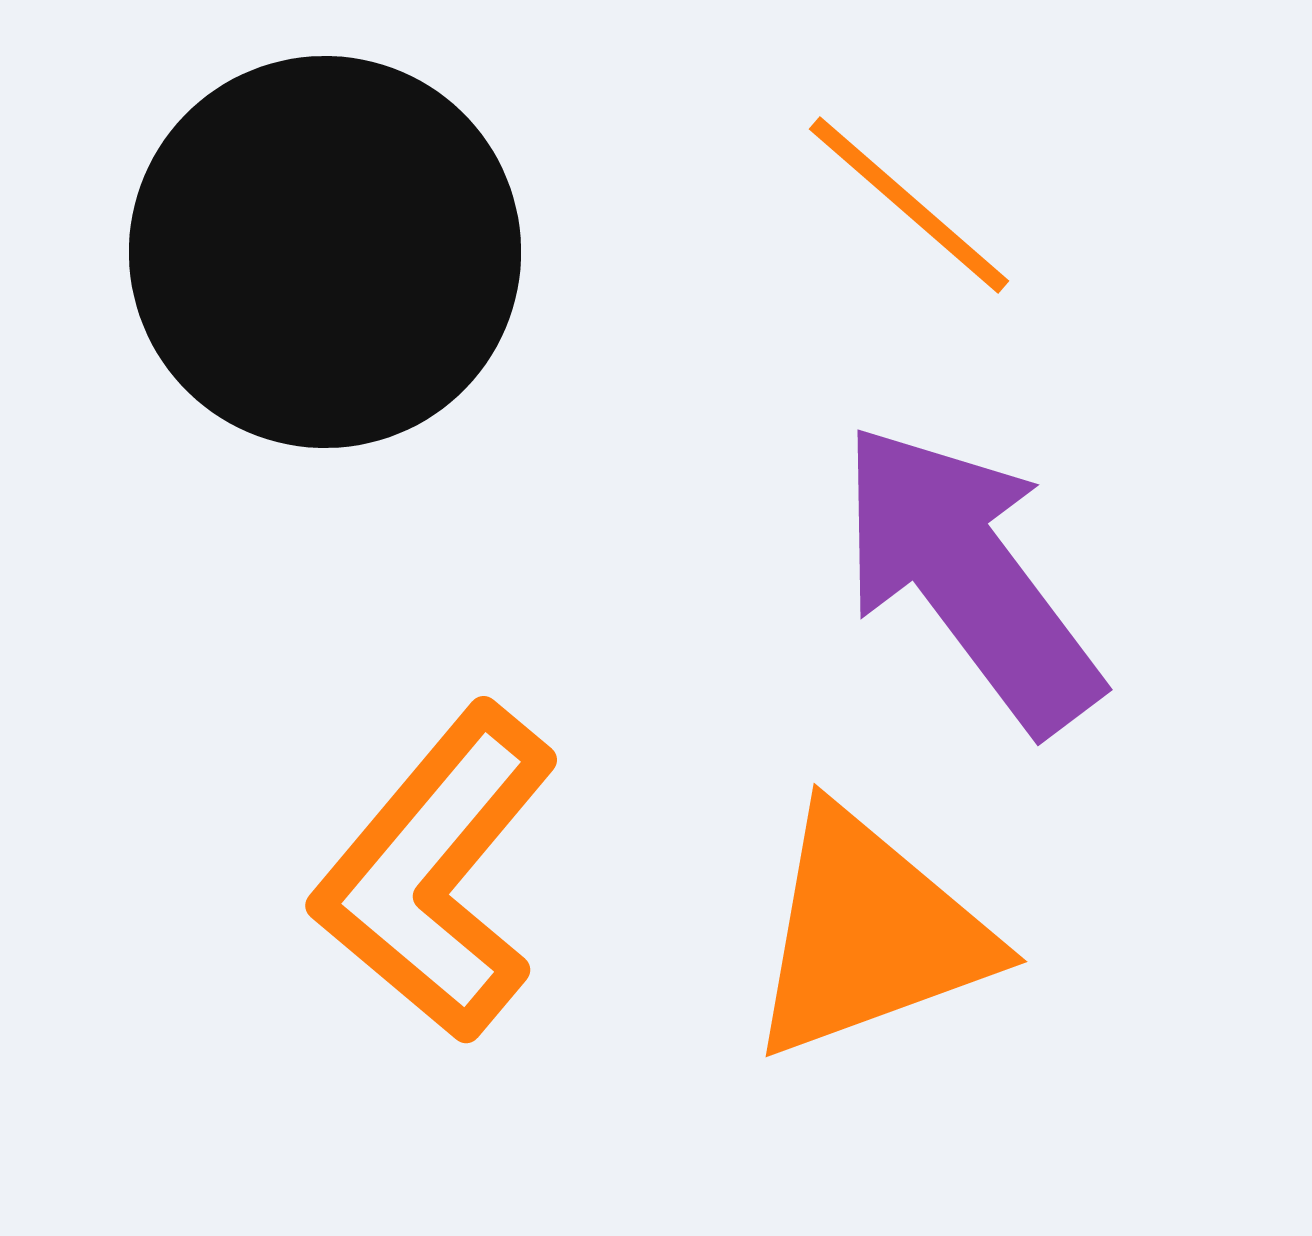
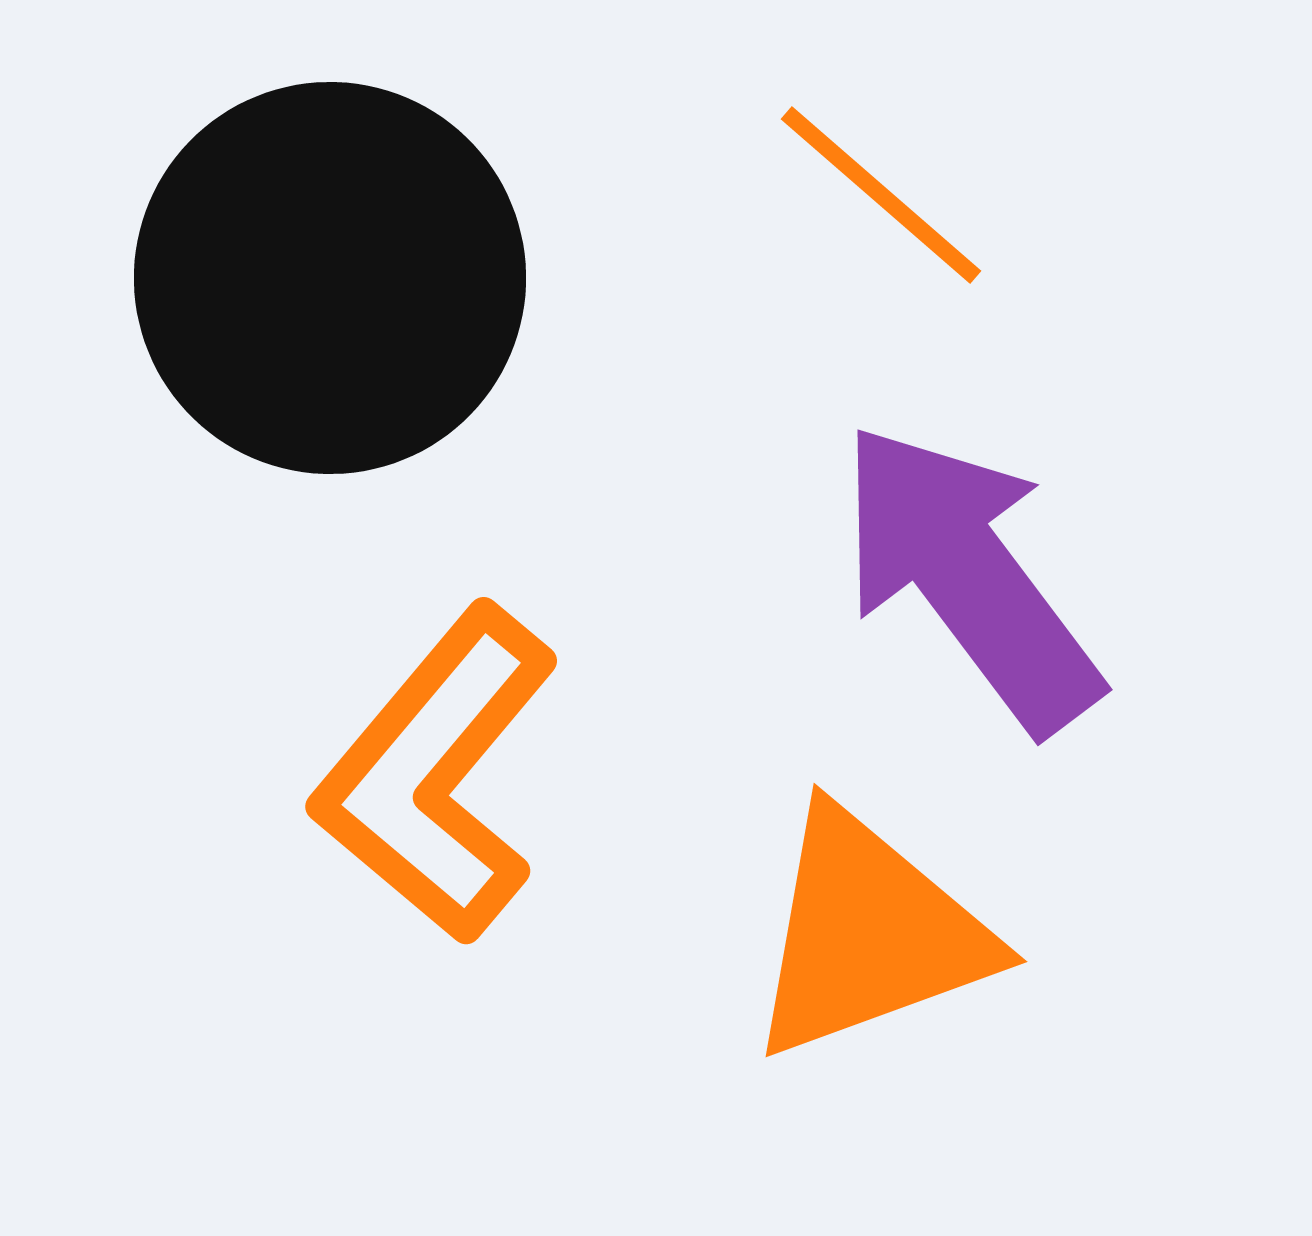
orange line: moved 28 px left, 10 px up
black circle: moved 5 px right, 26 px down
orange L-shape: moved 99 px up
